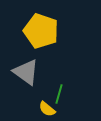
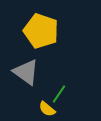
green line: rotated 18 degrees clockwise
